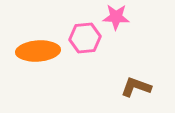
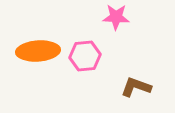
pink hexagon: moved 18 px down
